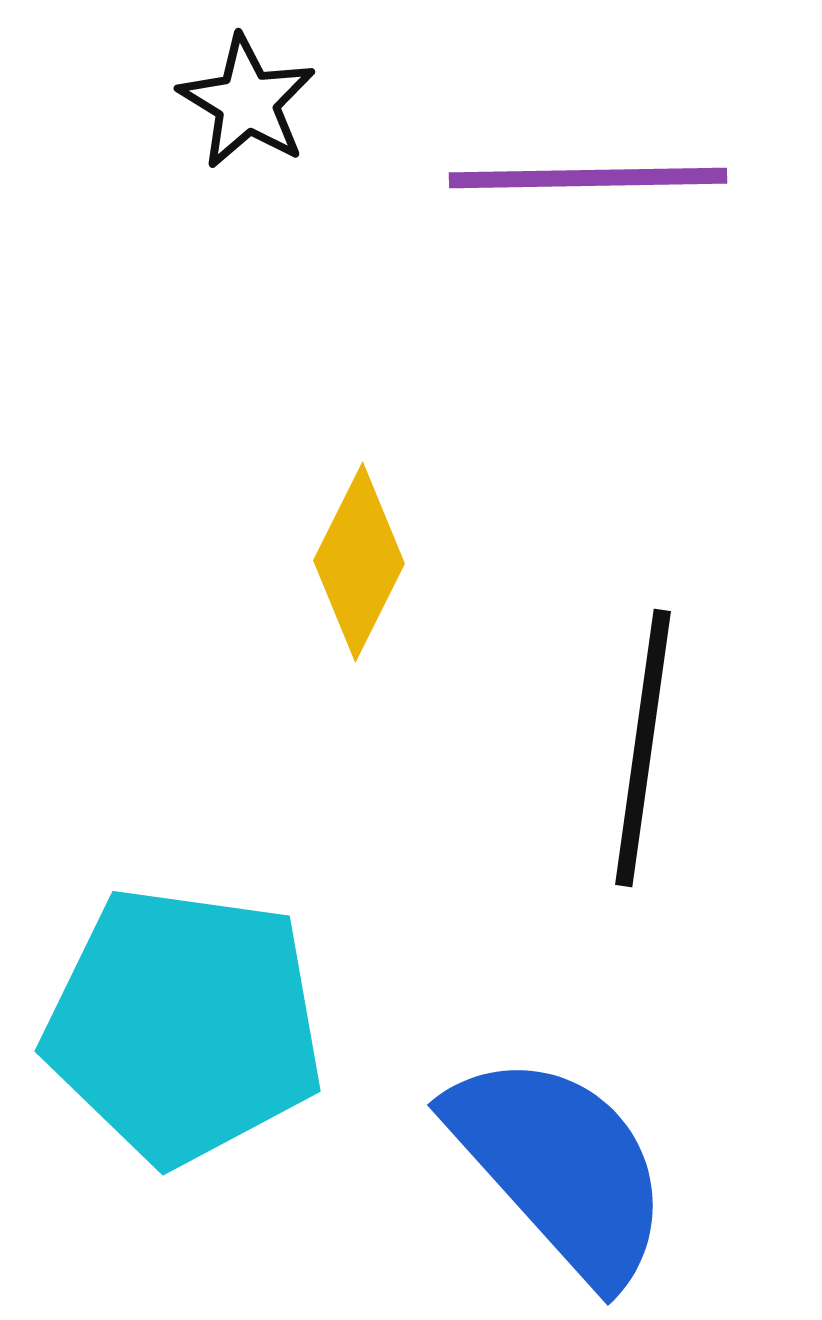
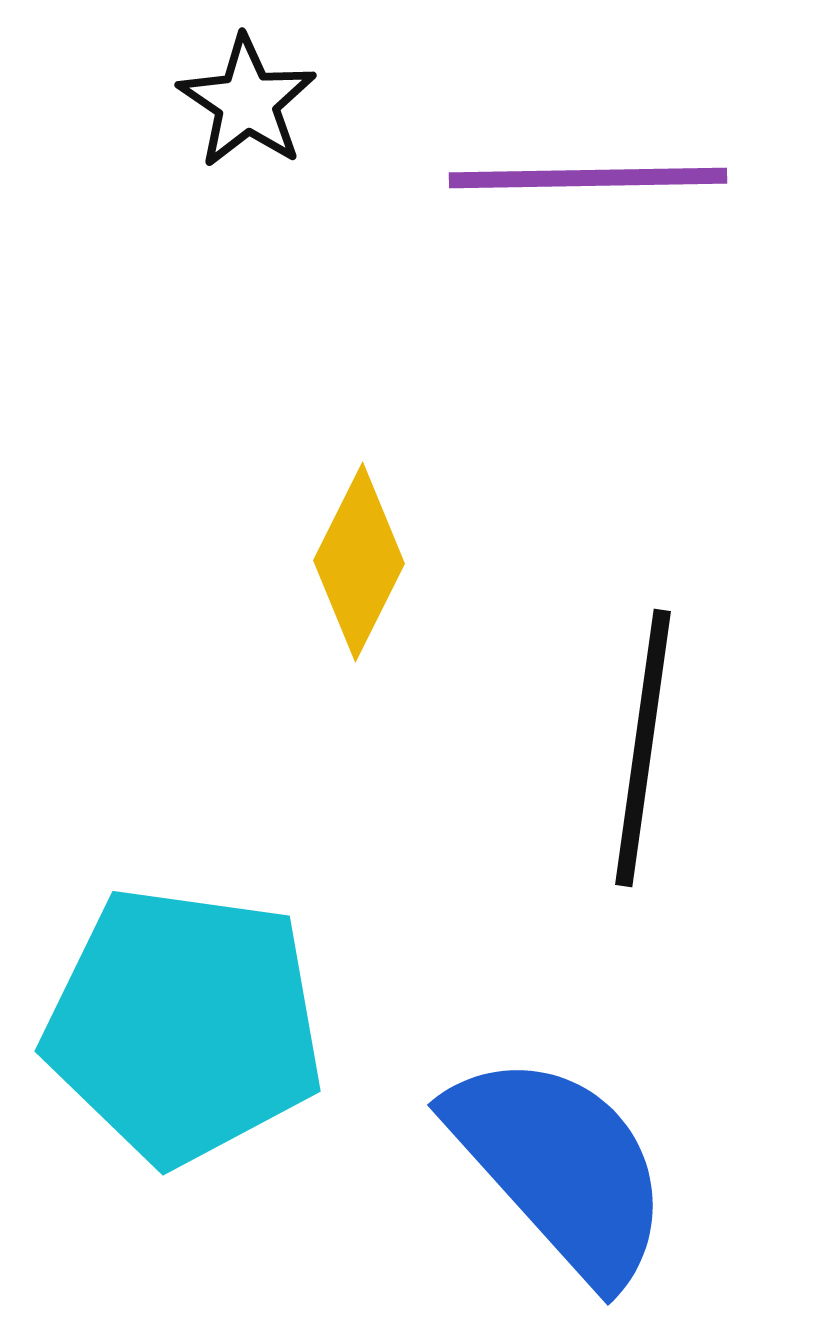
black star: rotated 3 degrees clockwise
